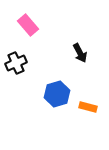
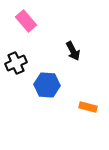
pink rectangle: moved 2 px left, 4 px up
black arrow: moved 7 px left, 2 px up
blue hexagon: moved 10 px left, 9 px up; rotated 20 degrees clockwise
